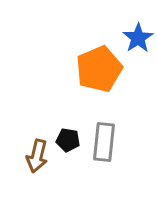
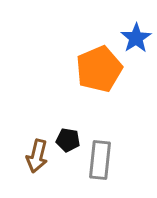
blue star: moved 2 px left
gray rectangle: moved 4 px left, 18 px down
